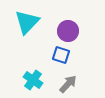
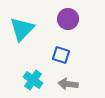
cyan triangle: moved 5 px left, 7 px down
purple circle: moved 12 px up
gray arrow: rotated 126 degrees counterclockwise
